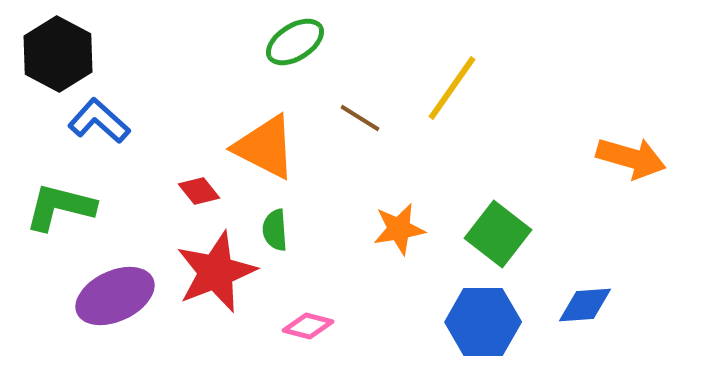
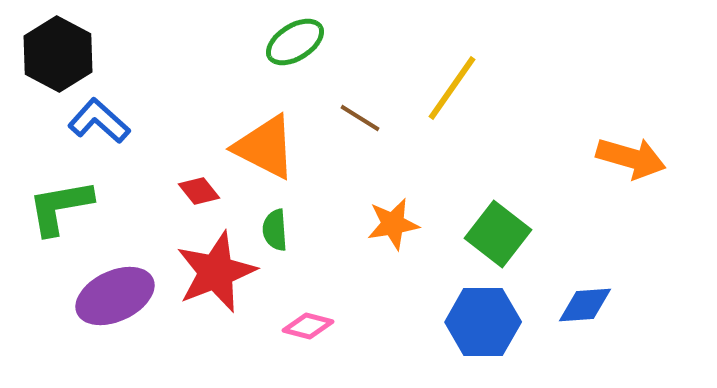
green L-shape: rotated 24 degrees counterclockwise
orange star: moved 6 px left, 5 px up
